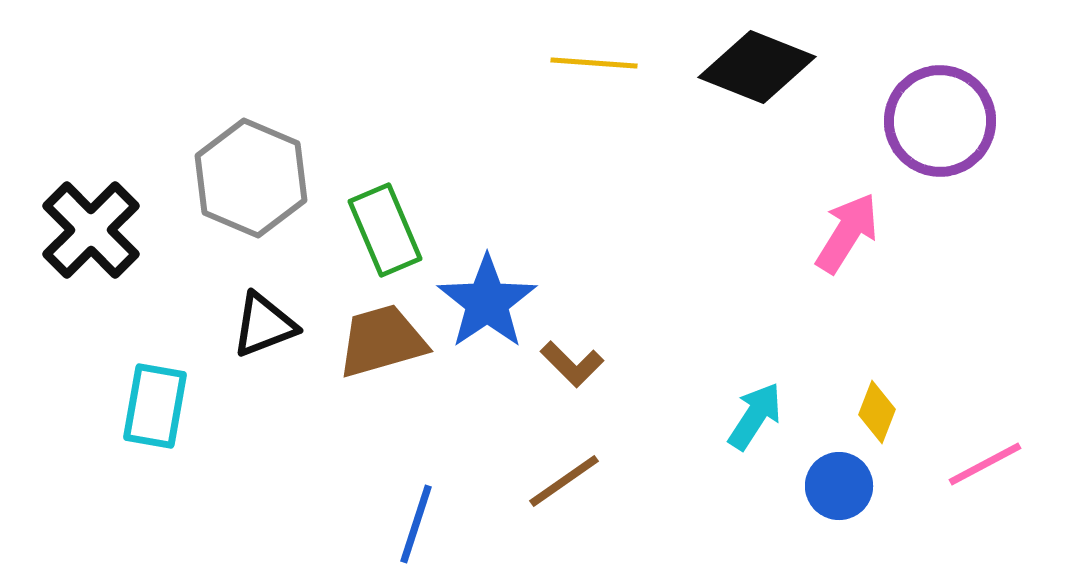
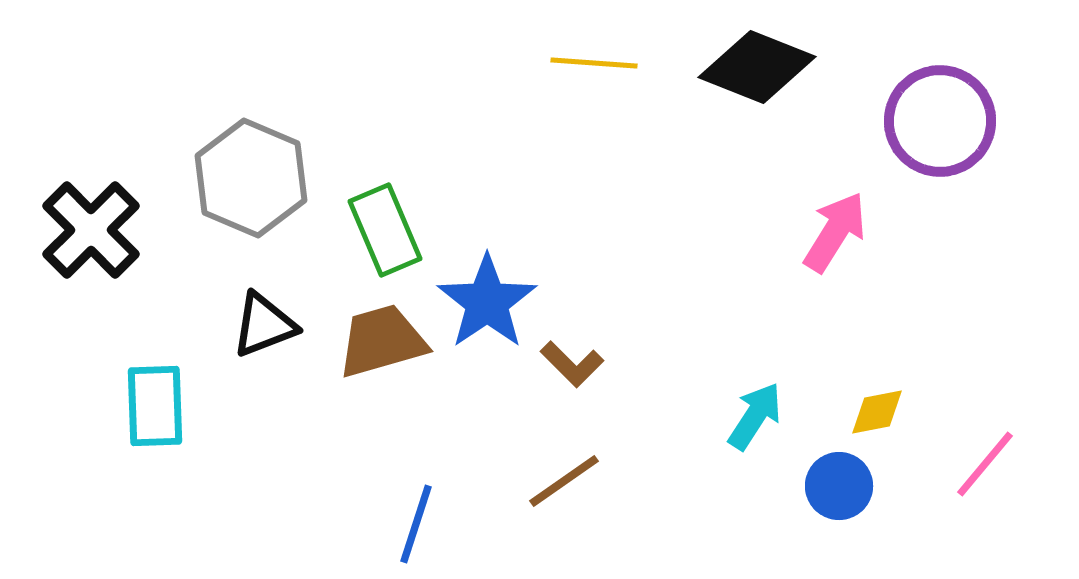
pink arrow: moved 12 px left, 1 px up
cyan rectangle: rotated 12 degrees counterclockwise
yellow diamond: rotated 58 degrees clockwise
pink line: rotated 22 degrees counterclockwise
